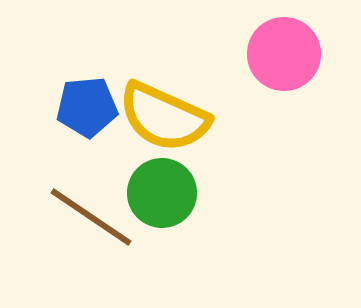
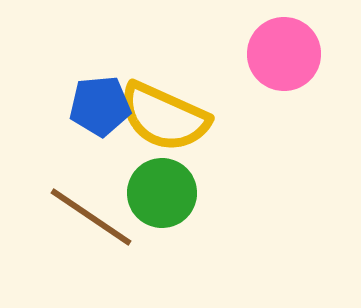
blue pentagon: moved 13 px right, 1 px up
